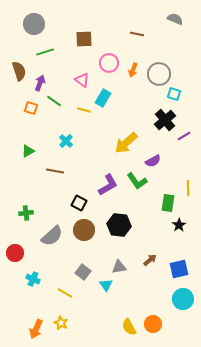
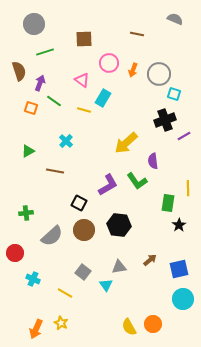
black cross at (165, 120): rotated 20 degrees clockwise
purple semicircle at (153, 161): rotated 112 degrees clockwise
